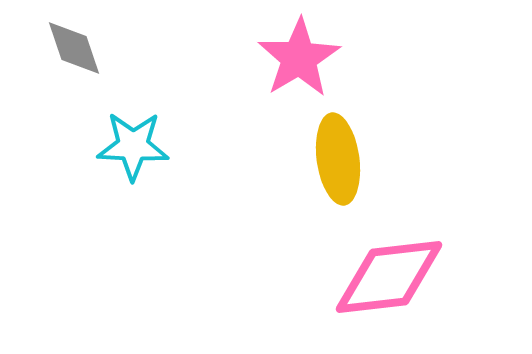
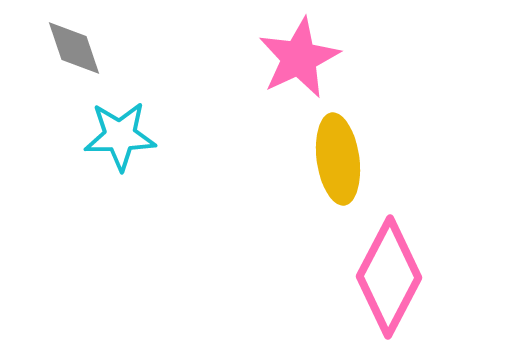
pink star: rotated 6 degrees clockwise
cyan star: moved 13 px left, 10 px up; rotated 4 degrees counterclockwise
pink diamond: rotated 56 degrees counterclockwise
